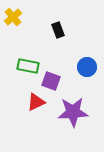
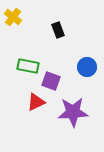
yellow cross: rotated 12 degrees counterclockwise
